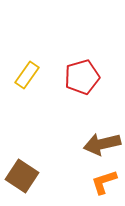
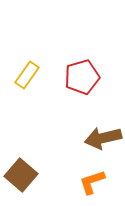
brown arrow: moved 1 px right, 6 px up
brown square: moved 1 px left, 1 px up; rotated 8 degrees clockwise
orange L-shape: moved 12 px left
